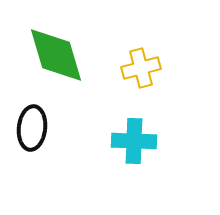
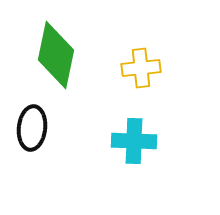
green diamond: rotated 28 degrees clockwise
yellow cross: rotated 9 degrees clockwise
